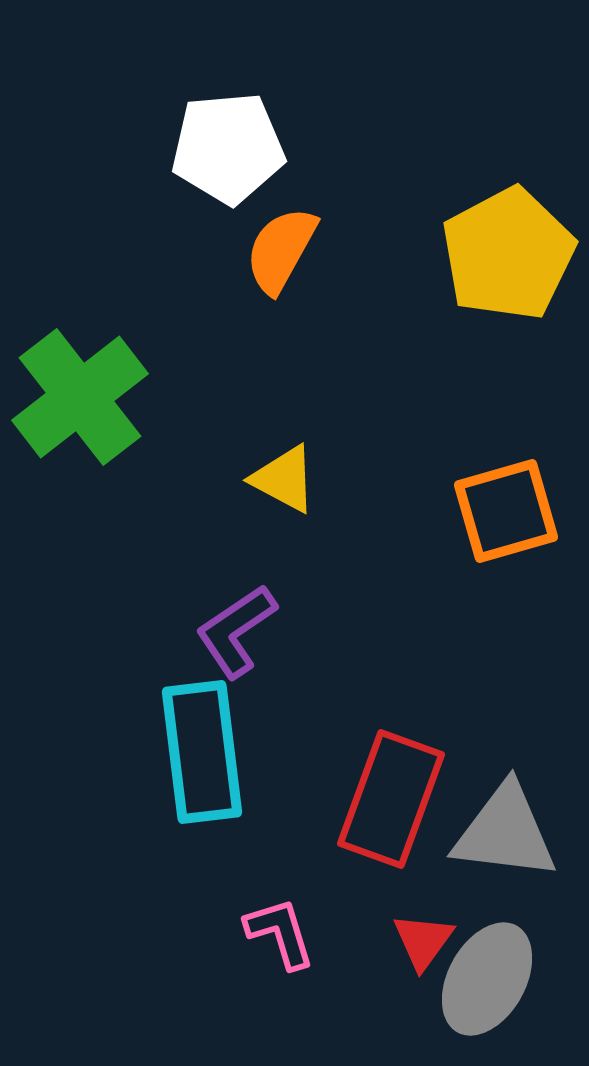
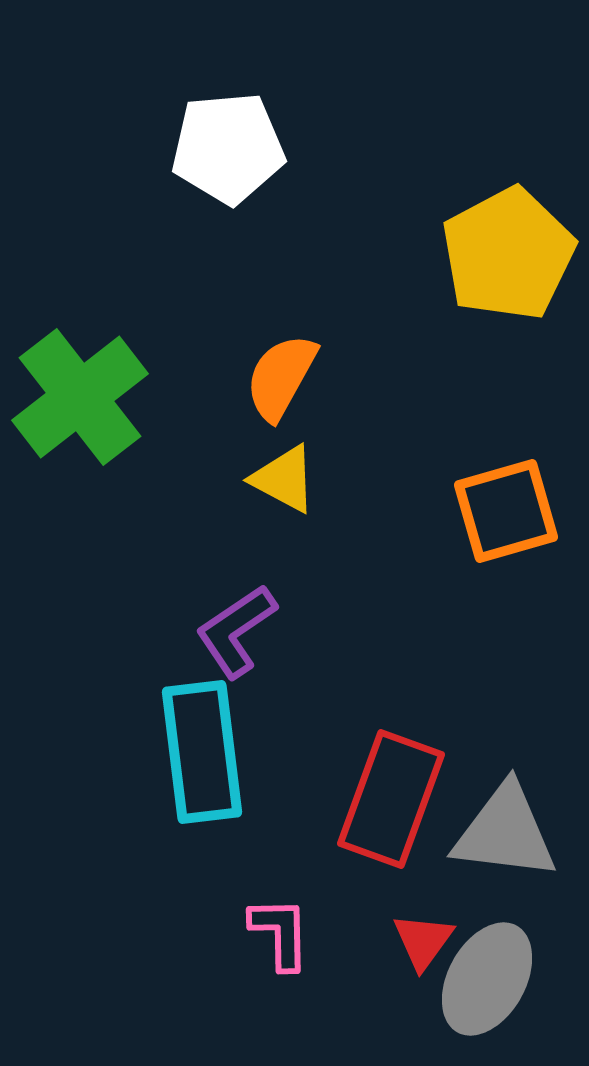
orange semicircle: moved 127 px down
pink L-shape: rotated 16 degrees clockwise
